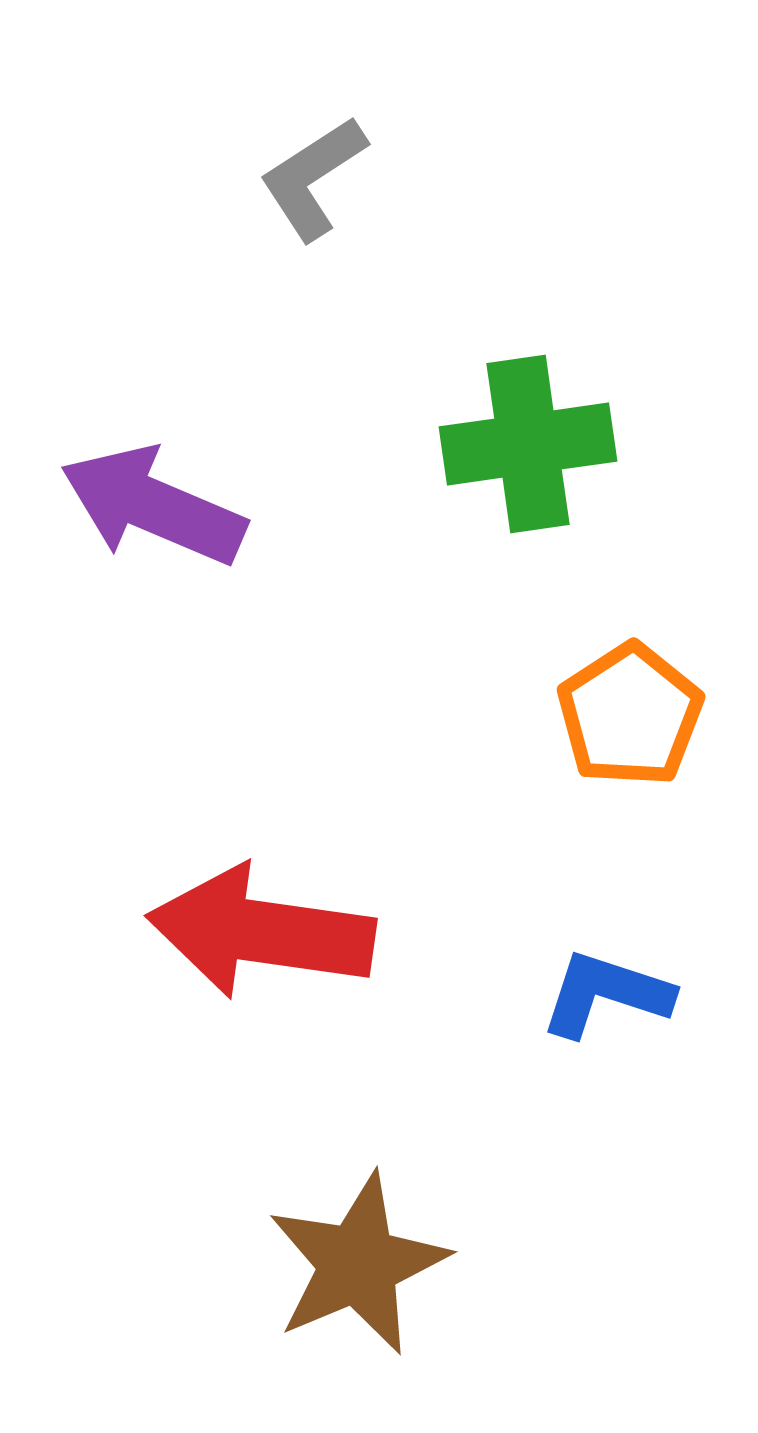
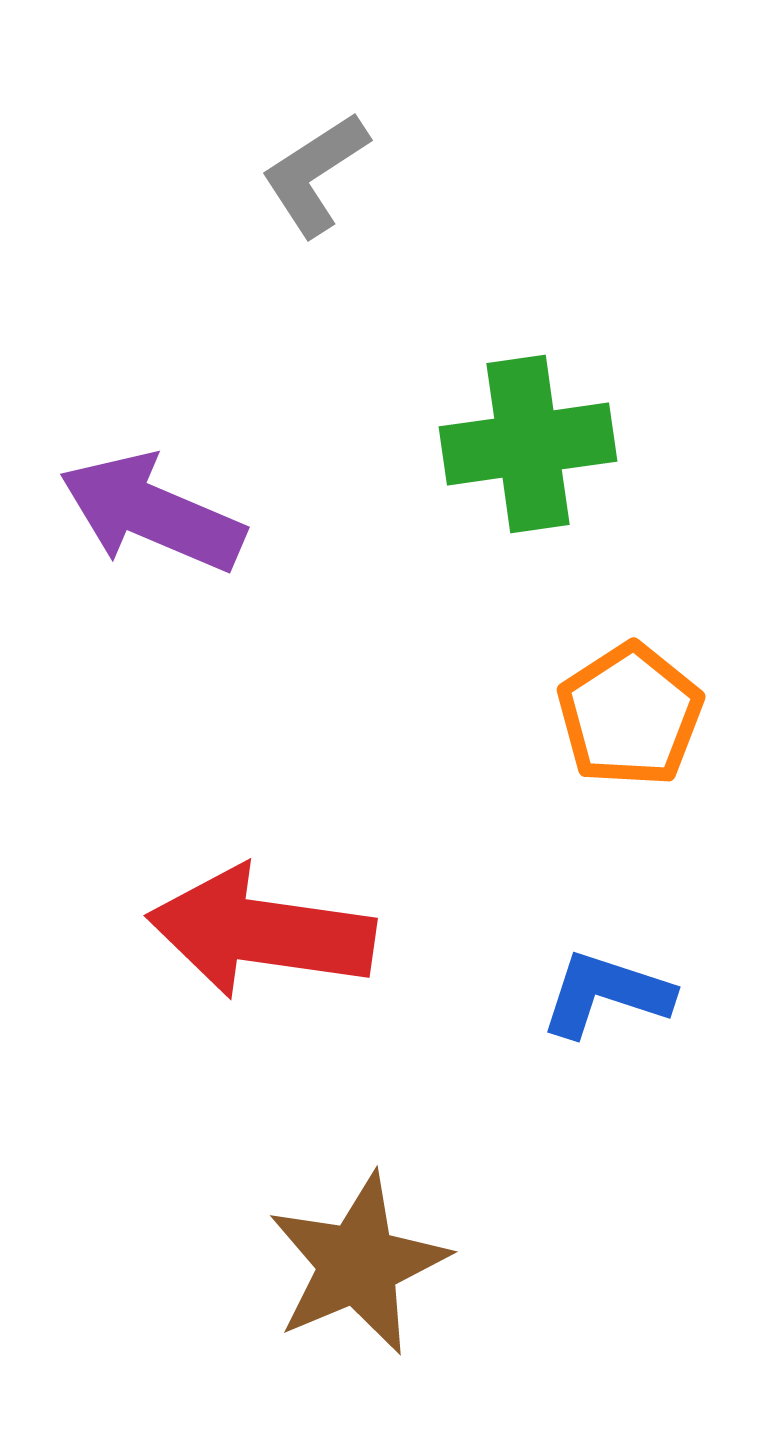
gray L-shape: moved 2 px right, 4 px up
purple arrow: moved 1 px left, 7 px down
